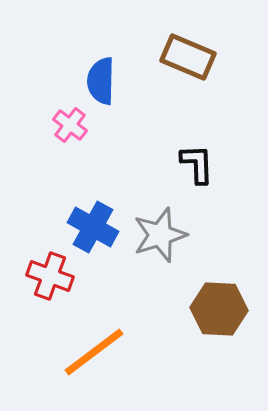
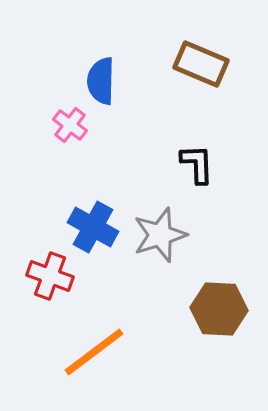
brown rectangle: moved 13 px right, 7 px down
